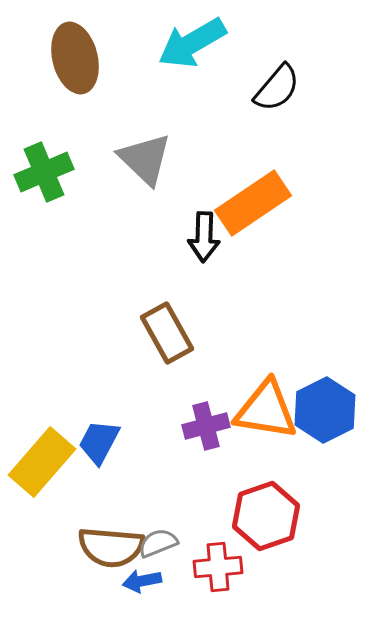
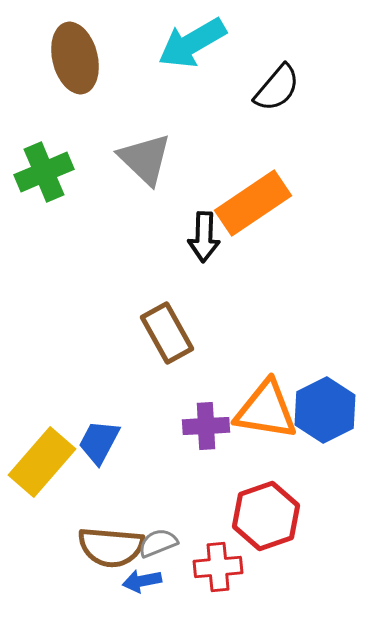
purple cross: rotated 12 degrees clockwise
